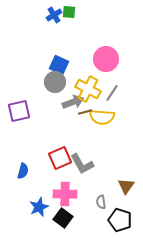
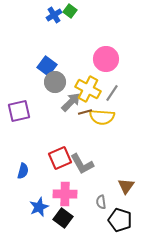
green square: moved 1 px right, 1 px up; rotated 32 degrees clockwise
blue square: moved 12 px left, 1 px down; rotated 12 degrees clockwise
gray arrow: moved 2 px left; rotated 25 degrees counterclockwise
